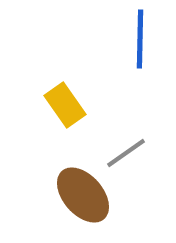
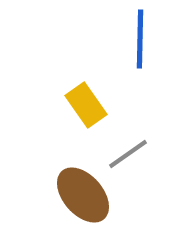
yellow rectangle: moved 21 px right
gray line: moved 2 px right, 1 px down
